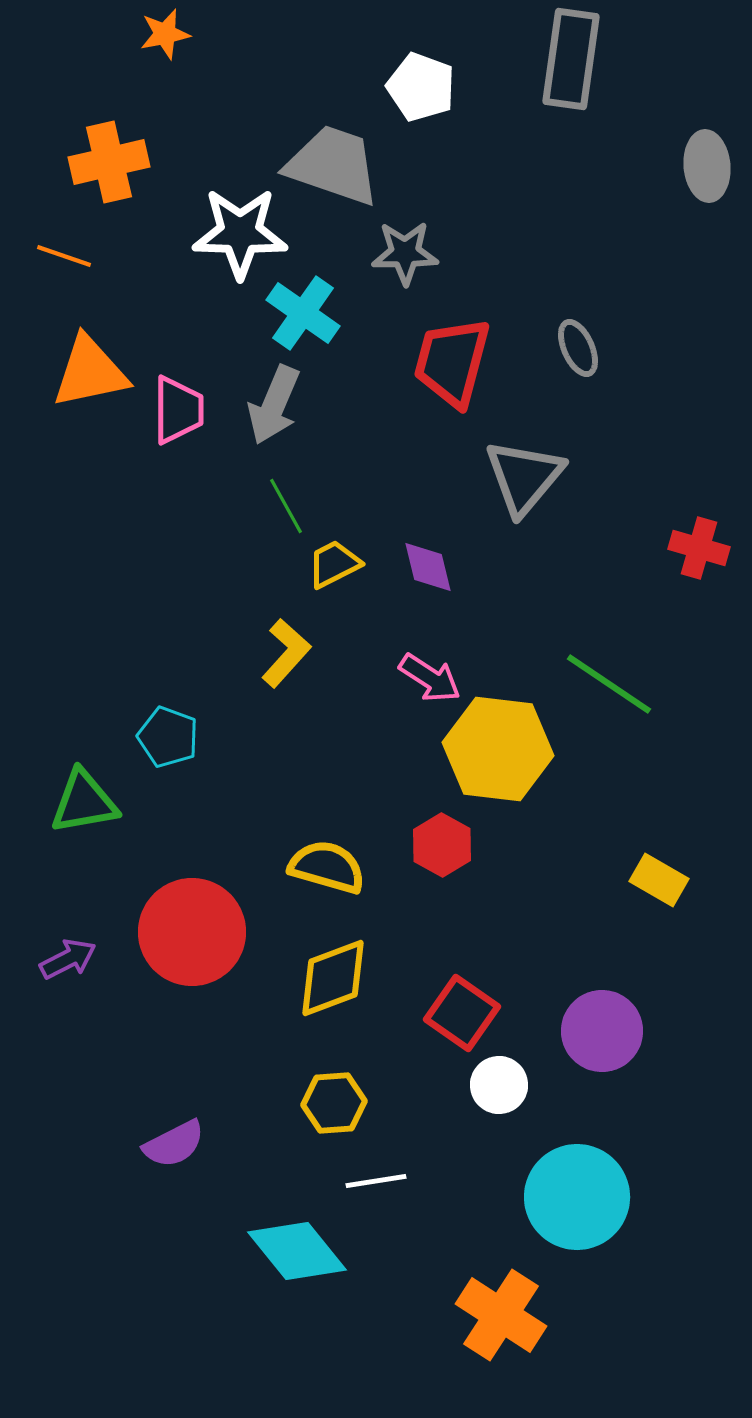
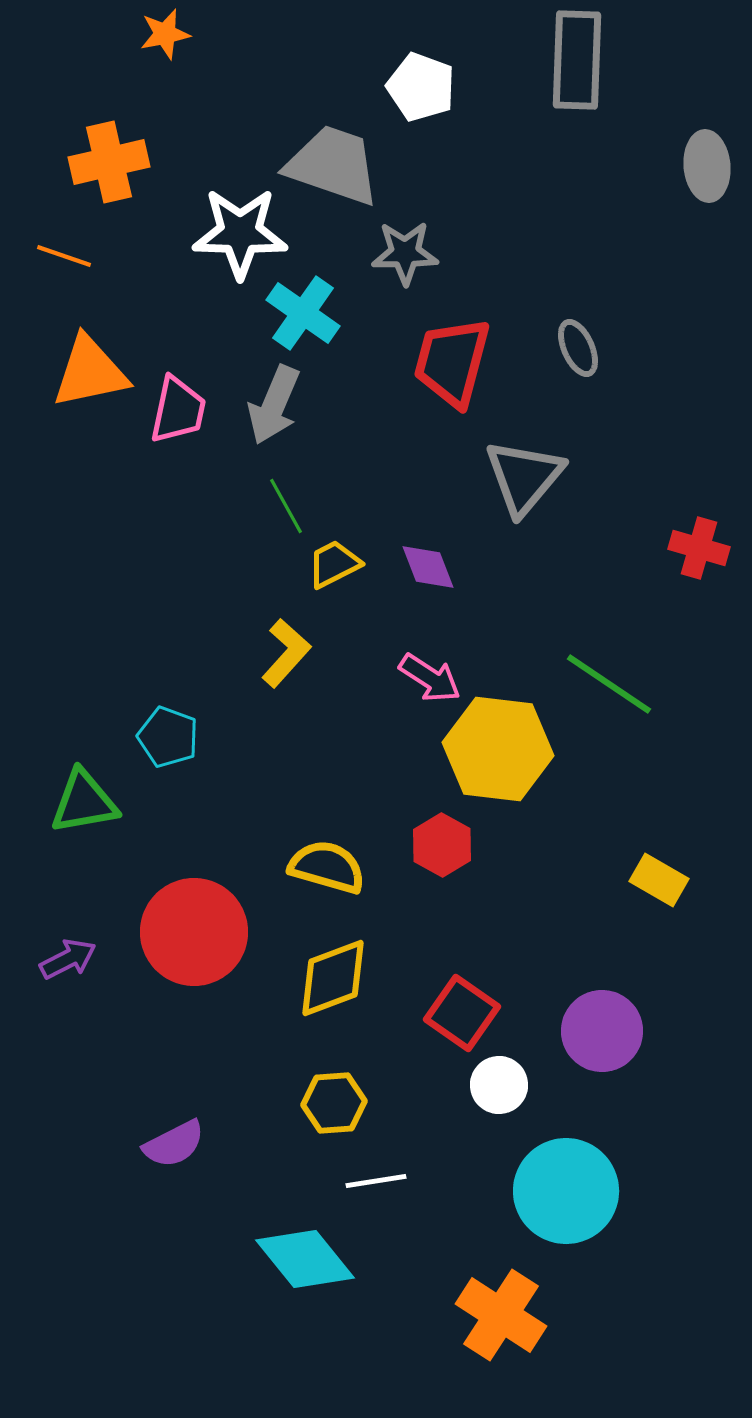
gray rectangle at (571, 59): moved 6 px right, 1 px down; rotated 6 degrees counterclockwise
pink trapezoid at (178, 410): rotated 12 degrees clockwise
purple diamond at (428, 567): rotated 8 degrees counterclockwise
red circle at (192, 932): moved 2 px right
cyan circle at (577, 1197): moved 11 px left, 6 px up
cyan diamond at (297, 1251): moved 8 px right, 8 px down
